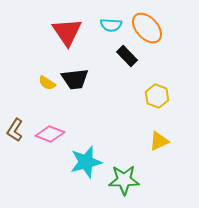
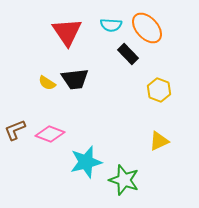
black rectangle: moved 1 px right, 2 px up
yellow hexagon: moved 2 px right, 6 px up
brown L-shape: rotated 35 degrees clockwise
green star: rotated 20 degrees clockwise
